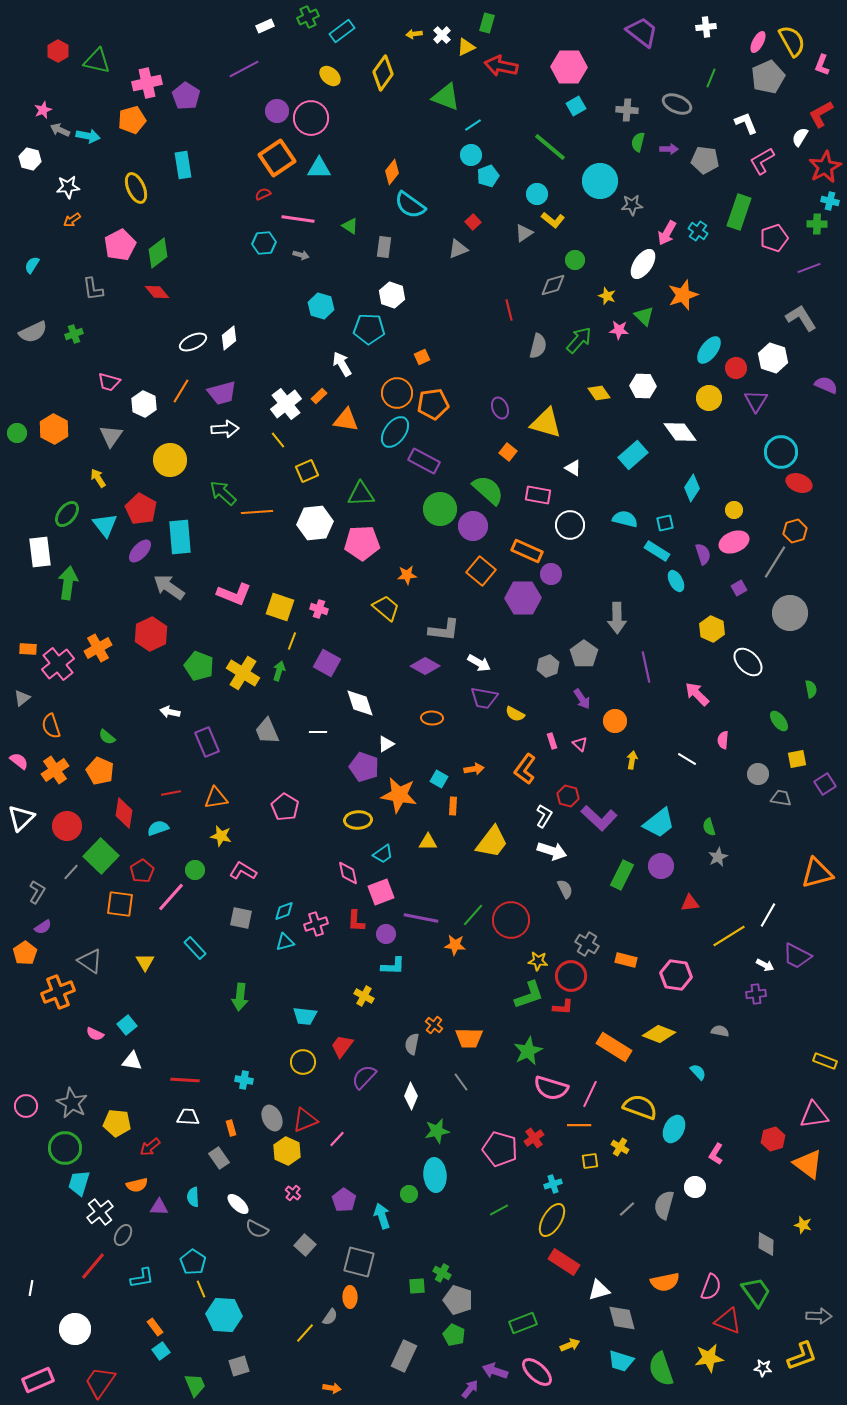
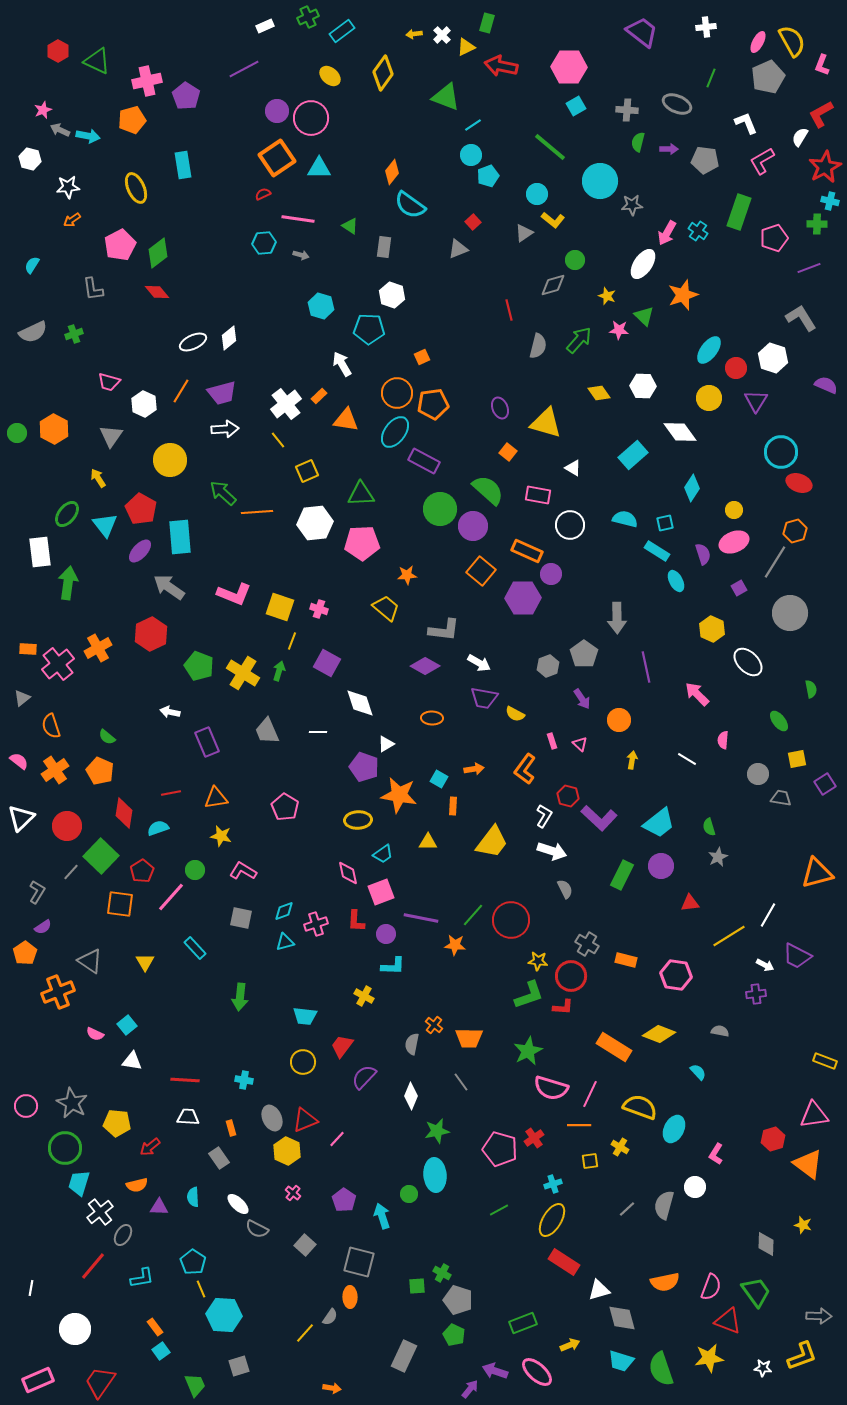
green triangle at (97, 61): rotated 12 degrees clockwise
pink cross at (147, 83): moved 2 px up
orange circle at (615, 721): moved 4 px right, 1 px up
